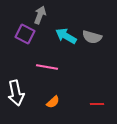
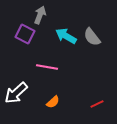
gray semicircle: rotated 36 degrees clockwise
white arrow: rotated 60 degrees clockwise
red line: rotated 24 degrees counterclockwise
